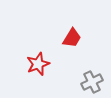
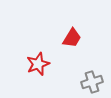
gray cross: rotated 10 degrees clockwise
